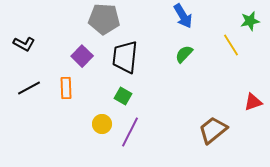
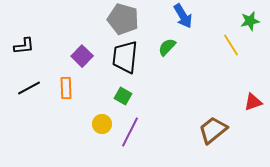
gray pentagon: moved 19 px right; rotated 12 degrees clockwise
black L-shape: moved 2 px down; rotated 35 degrees counterclockwise
green semicircle: moved 17 px left, 7 px up
